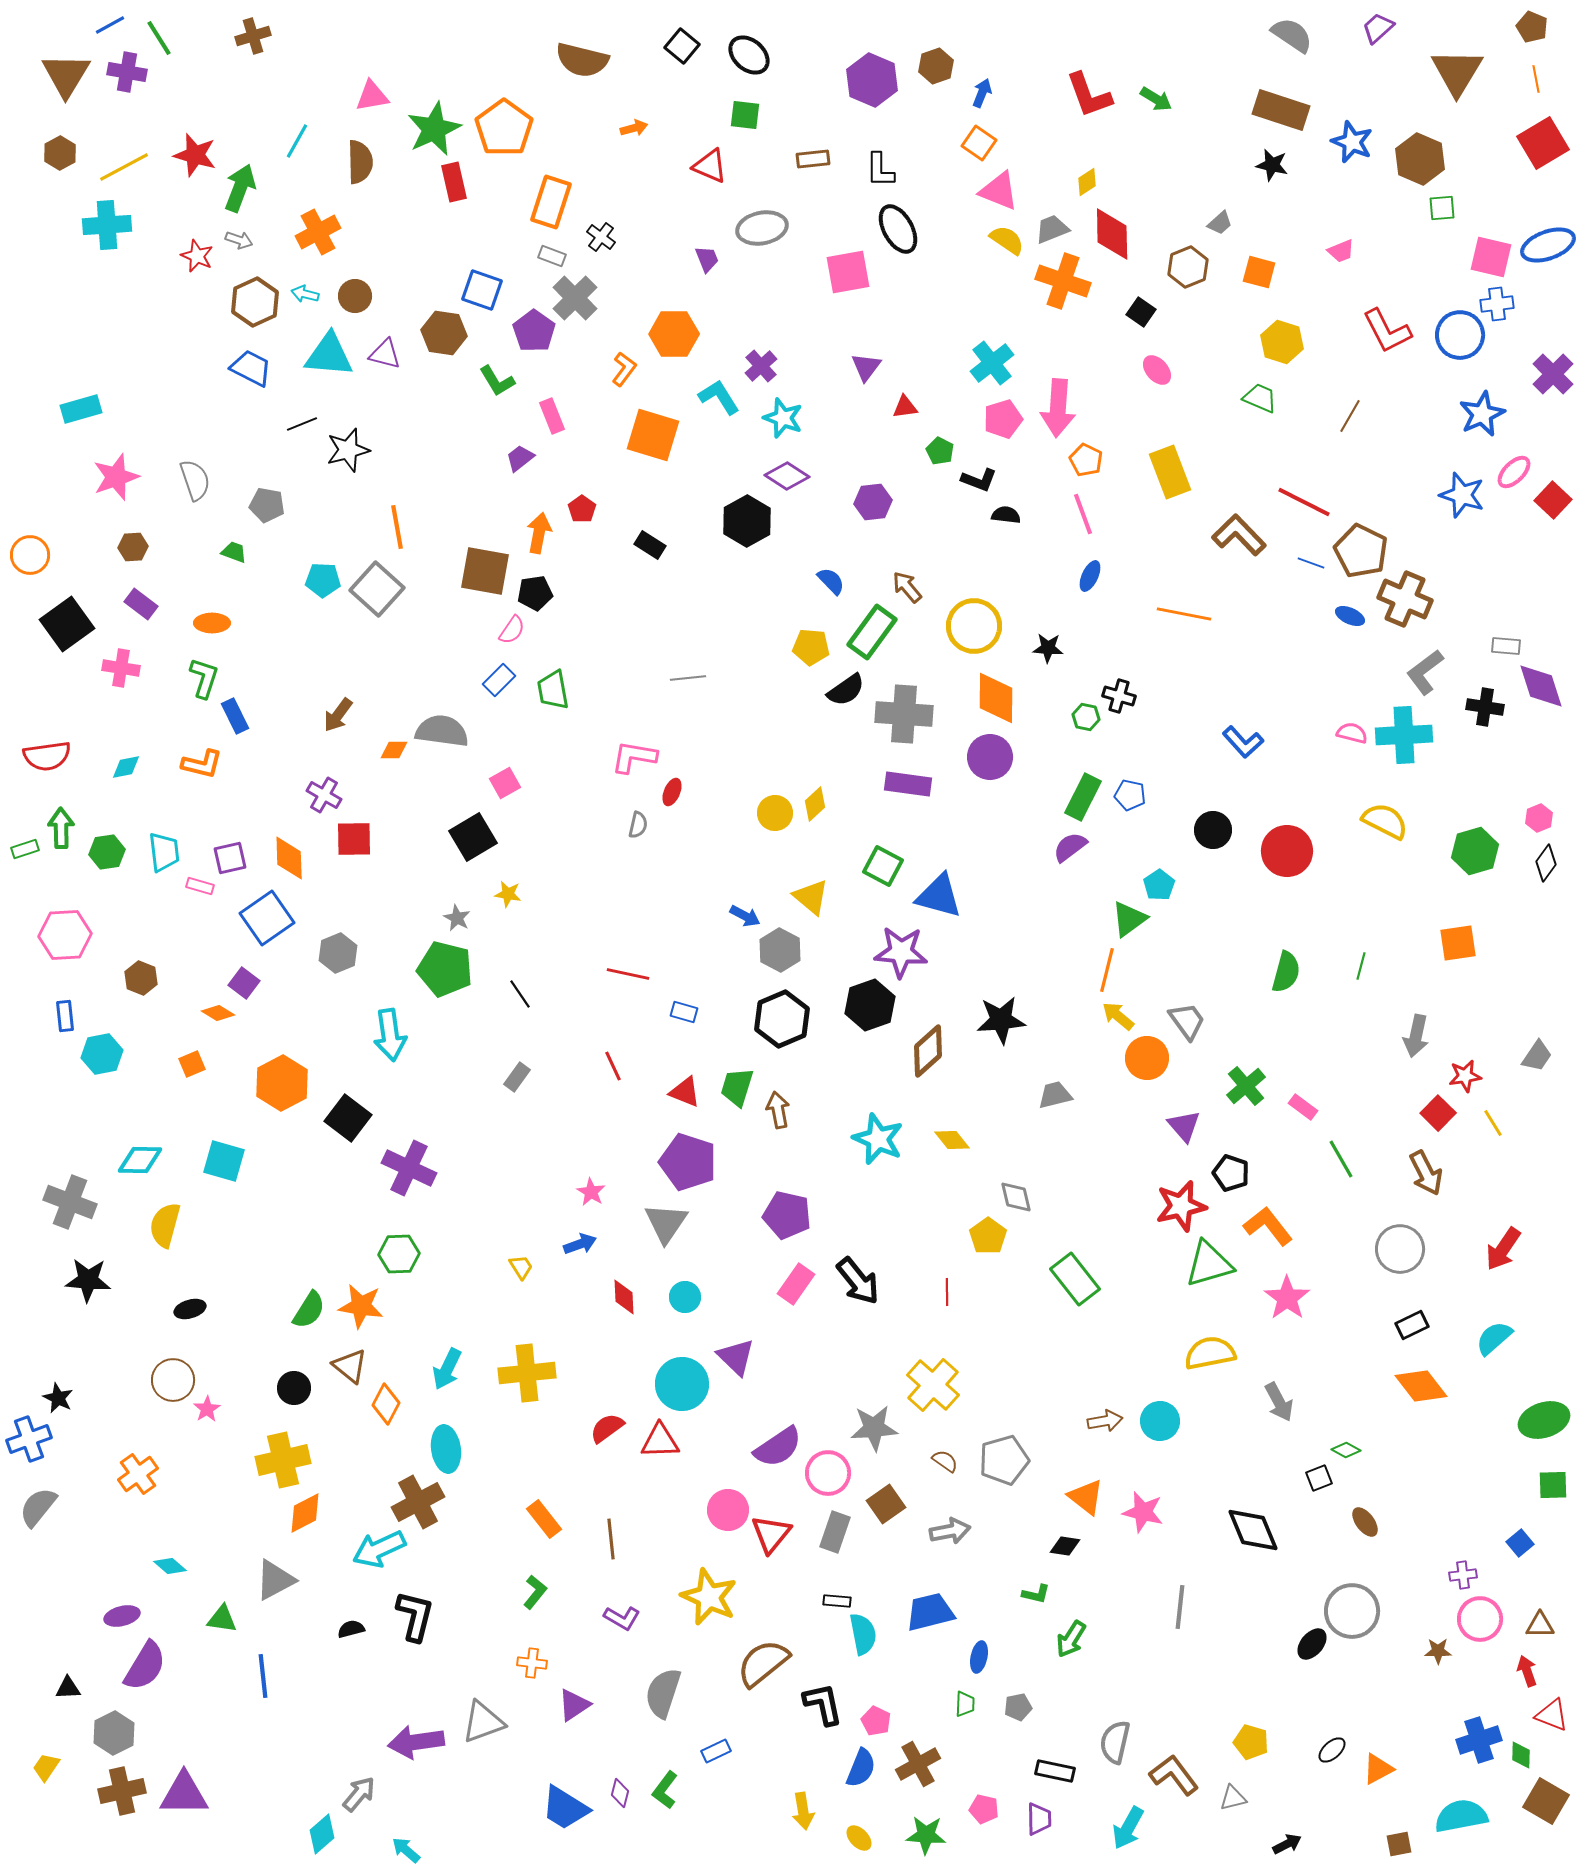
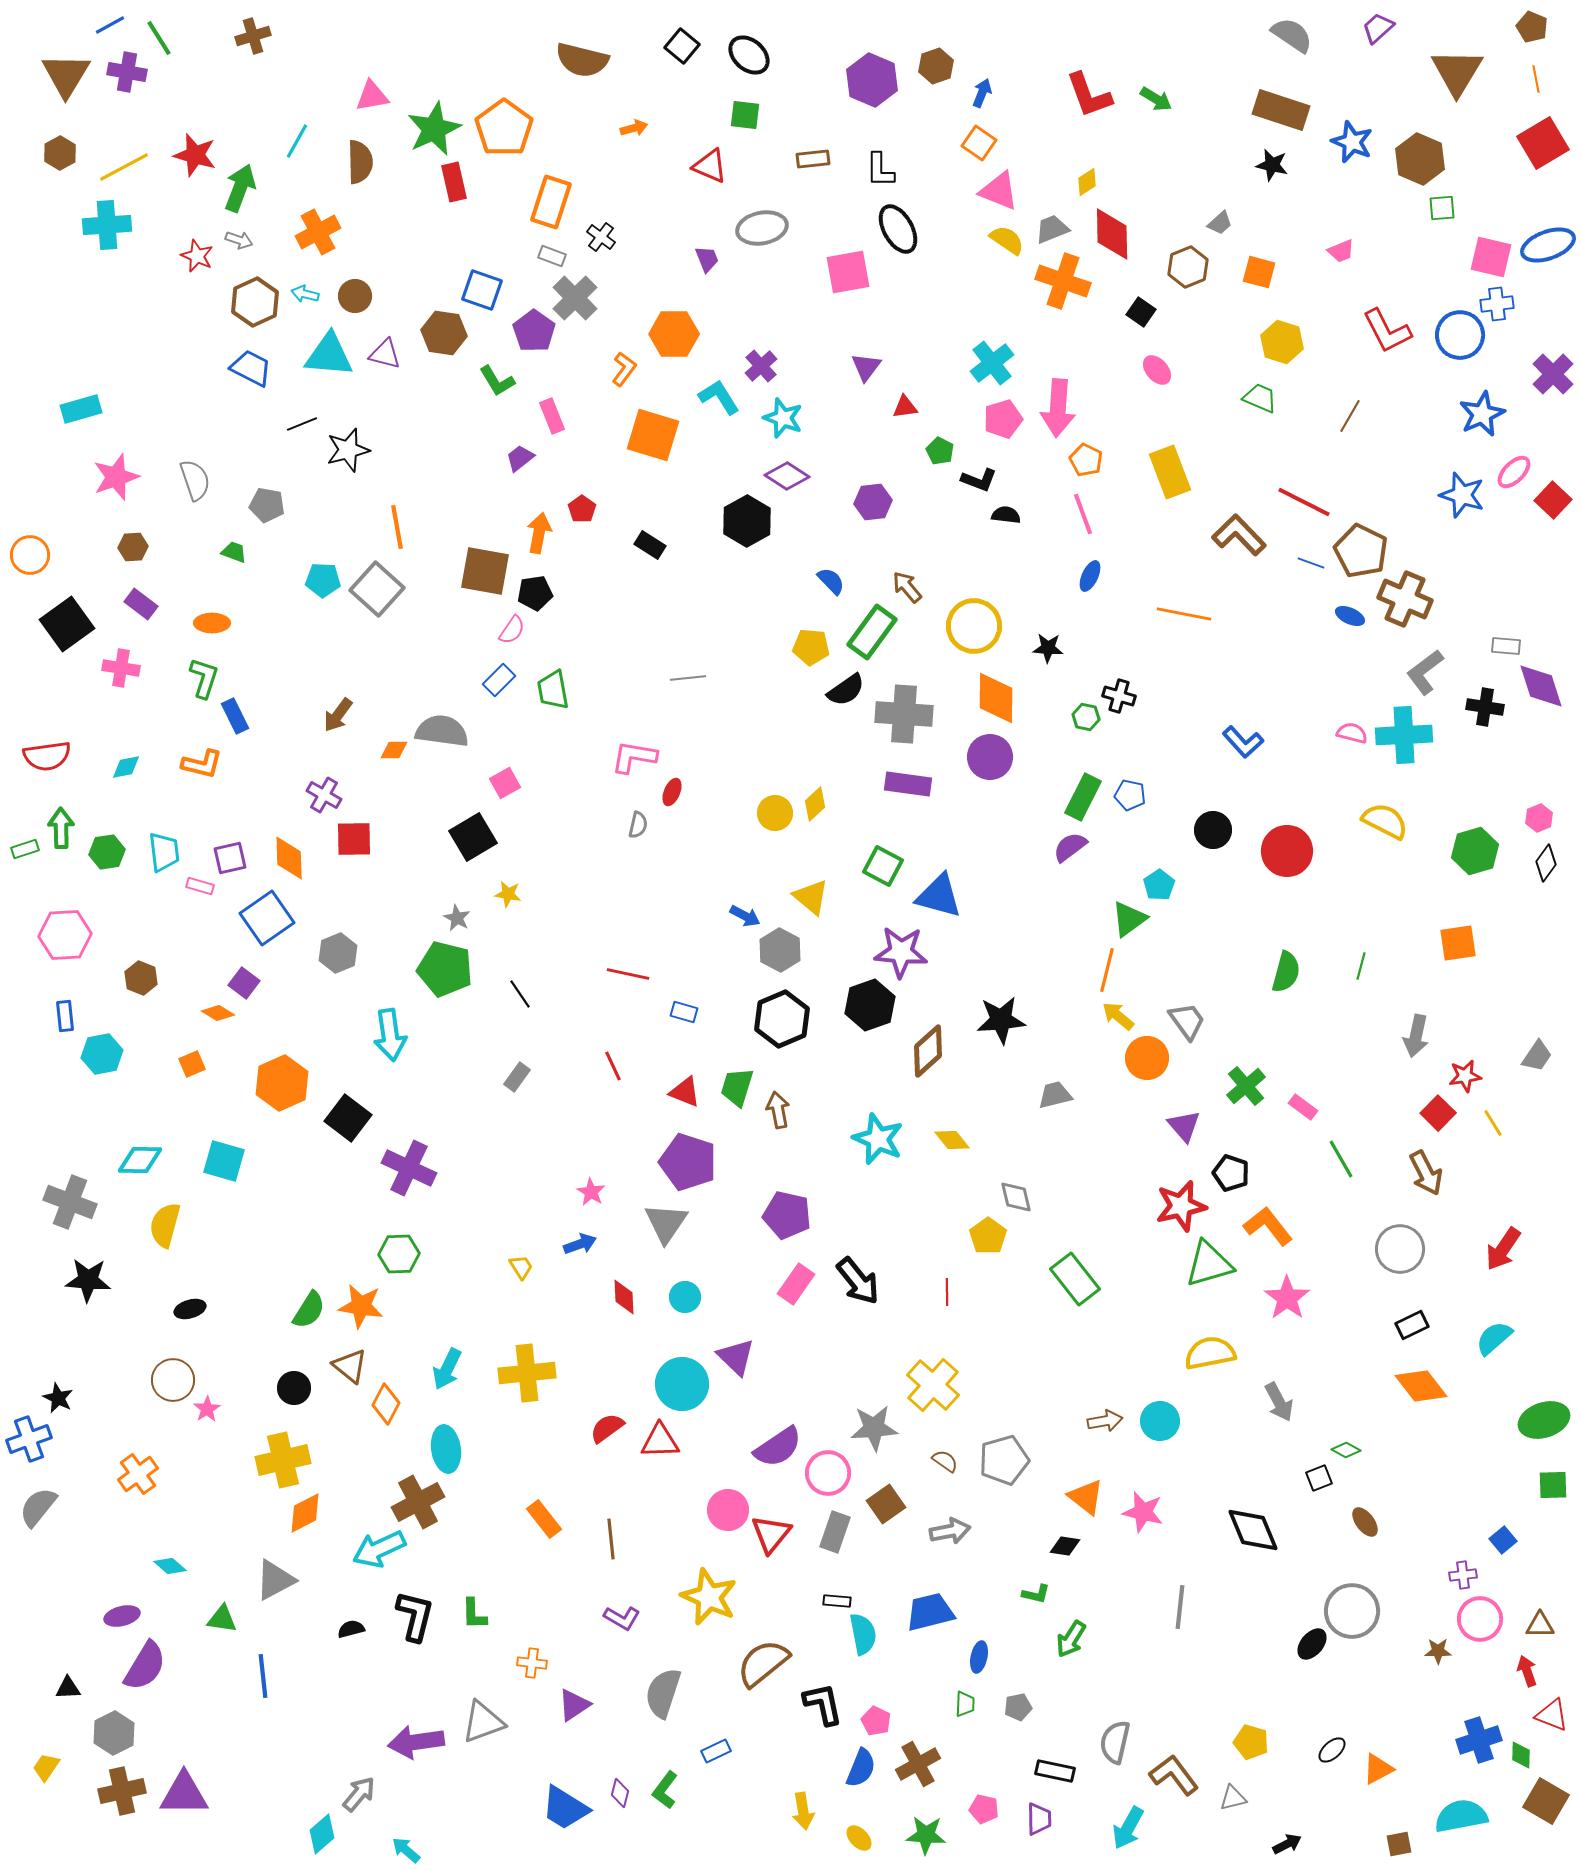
orange hexagon at (282, 1083): rotated 4 degrees clockwise
blue square at (1520, 1543): moved 17 px left, 3 px up
green L-shape at (535, 1592): moved 61 px left, 22 px down; rotated 140 degrees clockwise
